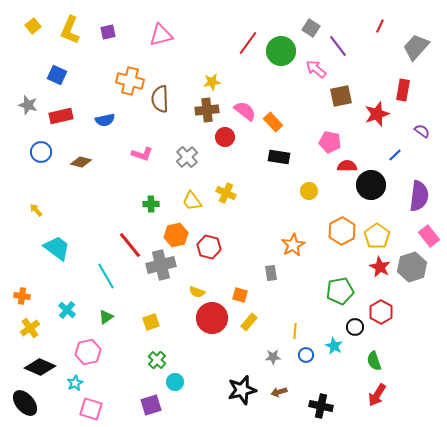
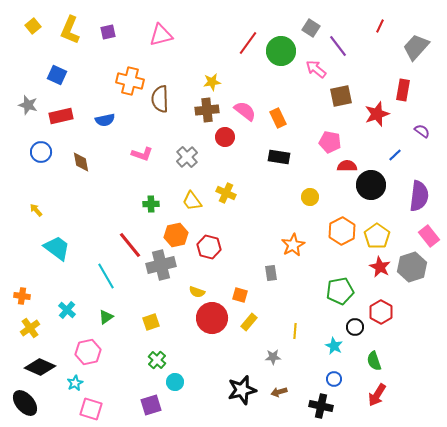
orange rectangle at (273, 122): moved 5 px right, 4 px up; rotated 18 degrees clockwise
brown diamond at (81, 162): rotated 65 degrees clockwise
yellow circle at (309, 191): moved 1 px right, 6 px down
blue circle at (306, 355): moved 28 px right, 24 px down
